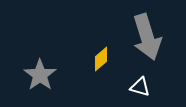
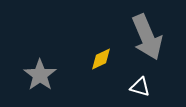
gray arrow: rotated 6 degrees counterclockwise
yellow diamond: rotated 15 degrees clockwise
